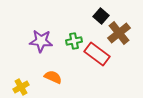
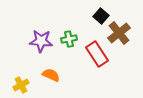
green cross: moved 5 px left, 2 px up
red rectangle: rotated 20 degrees clockwise
orange semicircle: moved 2 px left, 2 px up
yellow cross: moved 2 px up
